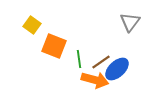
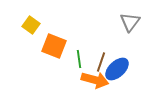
yellow square: moved 1 px left
brown line: rotated 36 degrees counterclockwise
